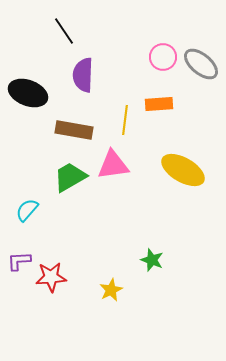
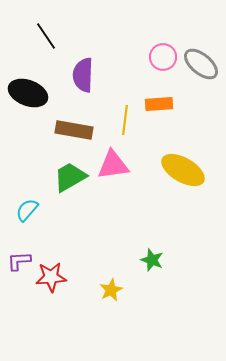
black line: moved 18 px left, 5 px down
